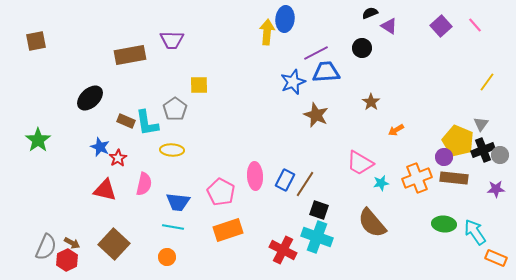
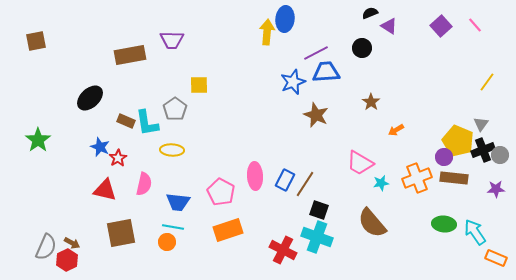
brown square at (114, 244): moved 7 px right, 11 px up; rotated 36 degrees clockwise
orange circle at (167, 257): moved 15 px up
